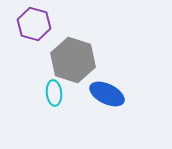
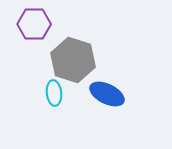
purple hexagon: rotated 16 degrees counterclockwise
